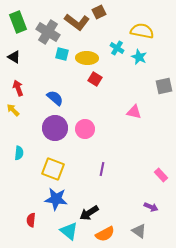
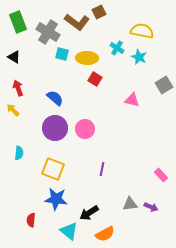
gray square: moved 1 px up; rotated 18 degrees counterclockwise
pink triangle: moved 2 px left, 12 px up
gray triangle: moved 9 px left, 27 px up; rotated 42 degrees counterclockwise
